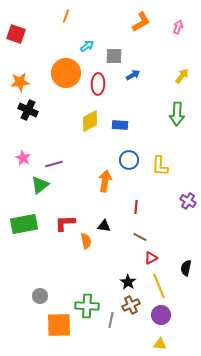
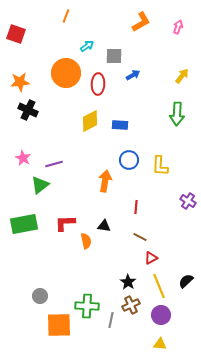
black semicircle: moved 13 px down; rotated 35 degrees clockwise
